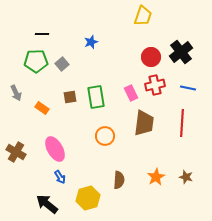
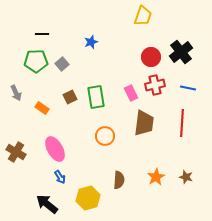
brown square: rotated 16 degrees counterclockwise
